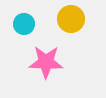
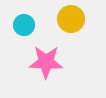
cyan circle: moved 1 px down
